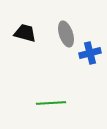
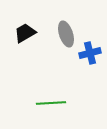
black trapezoid: rotated 45 degrees counterclockwise
